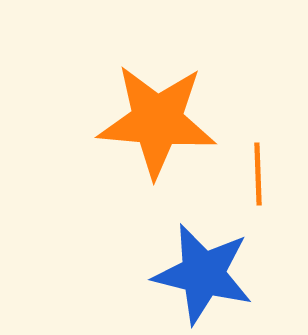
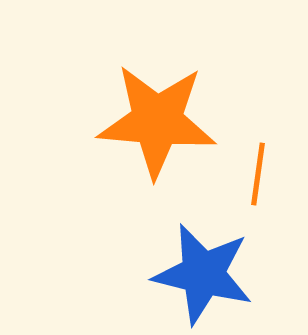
orange line: rotated 10 degrees clockwise
